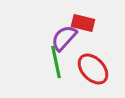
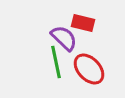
purple semicircle: rotated 92 degrees clockwise
red ellipse: moved 4 px left
